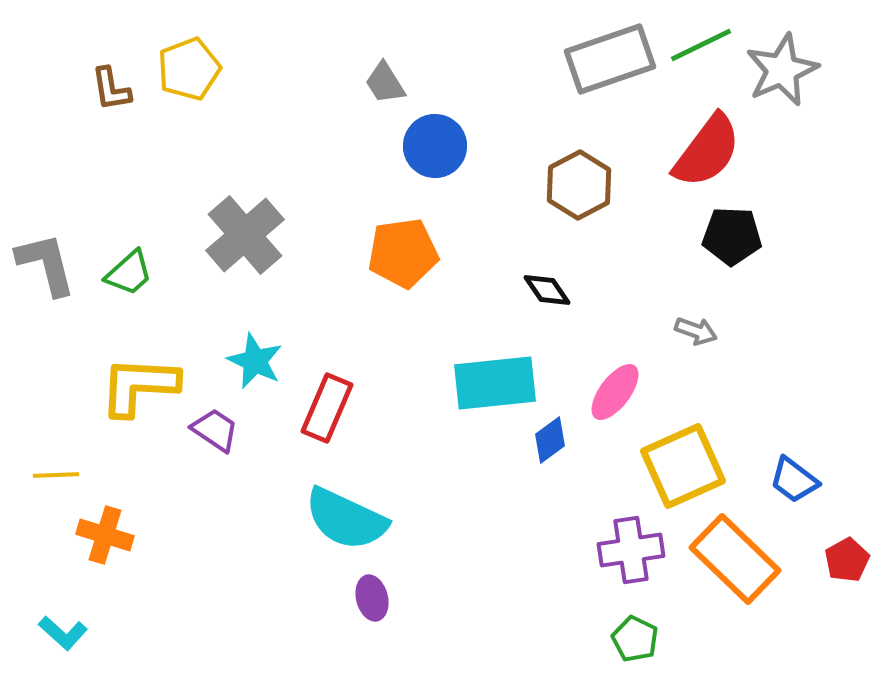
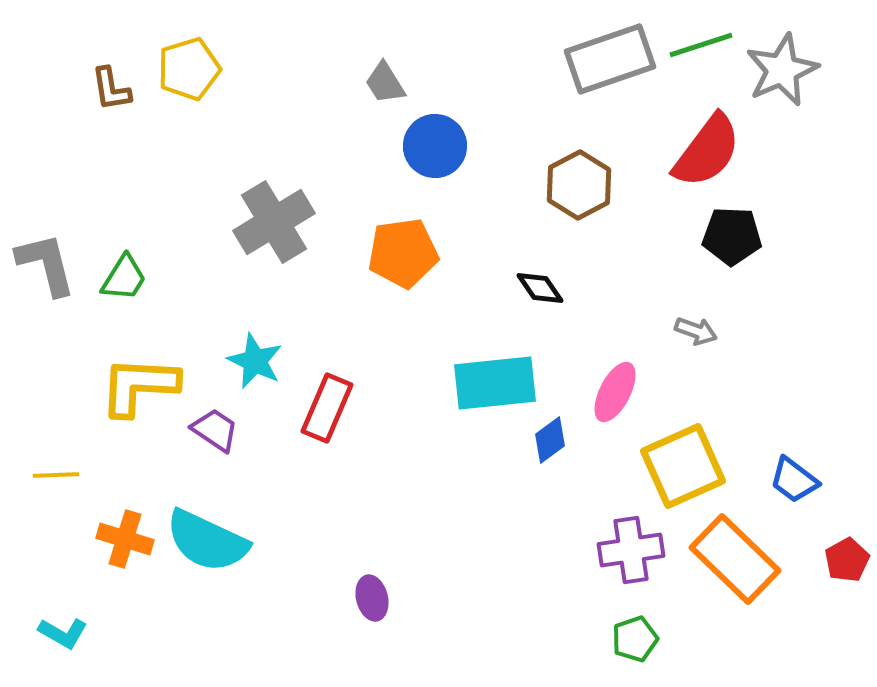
green line: rotated 8 degrees clockwise
yellow pentagon: rotated 4 degrees clockwise
gray cross: moved 29 px right, 13 px up; rotated 10 degrees clockwise
green trapezoid: moved 5 px left, 5 px down; rotated 16 degrees counterclockwise
black diamond: moved 7 px left, 2 px up
pink ellipse: rotated 10 degrees counterclockwise
cyan semicircle: moved 139 px left, 22 px down
orange cross: moved 20 px right, 4 px down
cyan L-shape: rotated 12 degrees counterclockwise
green pentagon: rotated 27 degrees clockwise
